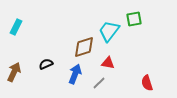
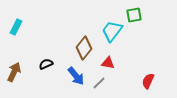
green square: moved 4 px up
cyan trapezoid: moved 3 px right
brown diamond: moved 1 px down; rotated 35 degrees counterclockwise
blue arrow: moved 1 px right, 2 px down; rotated 120 degrees clockwise
red semicircle: moved 1 px right, 2 px up; rotated 42 degrees clockwise
